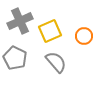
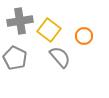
gray cross: rotated 15 degrees clockwise
yellow square: moved 1 px left, 1 px up; rotated 30 degrees counterclockwise
gray semicircle: moved 4 px right, 5 px up
